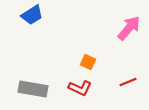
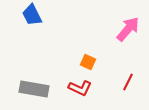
blue trapezoid: rotated 95 degrees clockwise
pink arrow: moved 1 px left, 1 px down
red line: rotated 42 degrees counterclockwise
gray rectangle: moved 1 px right
